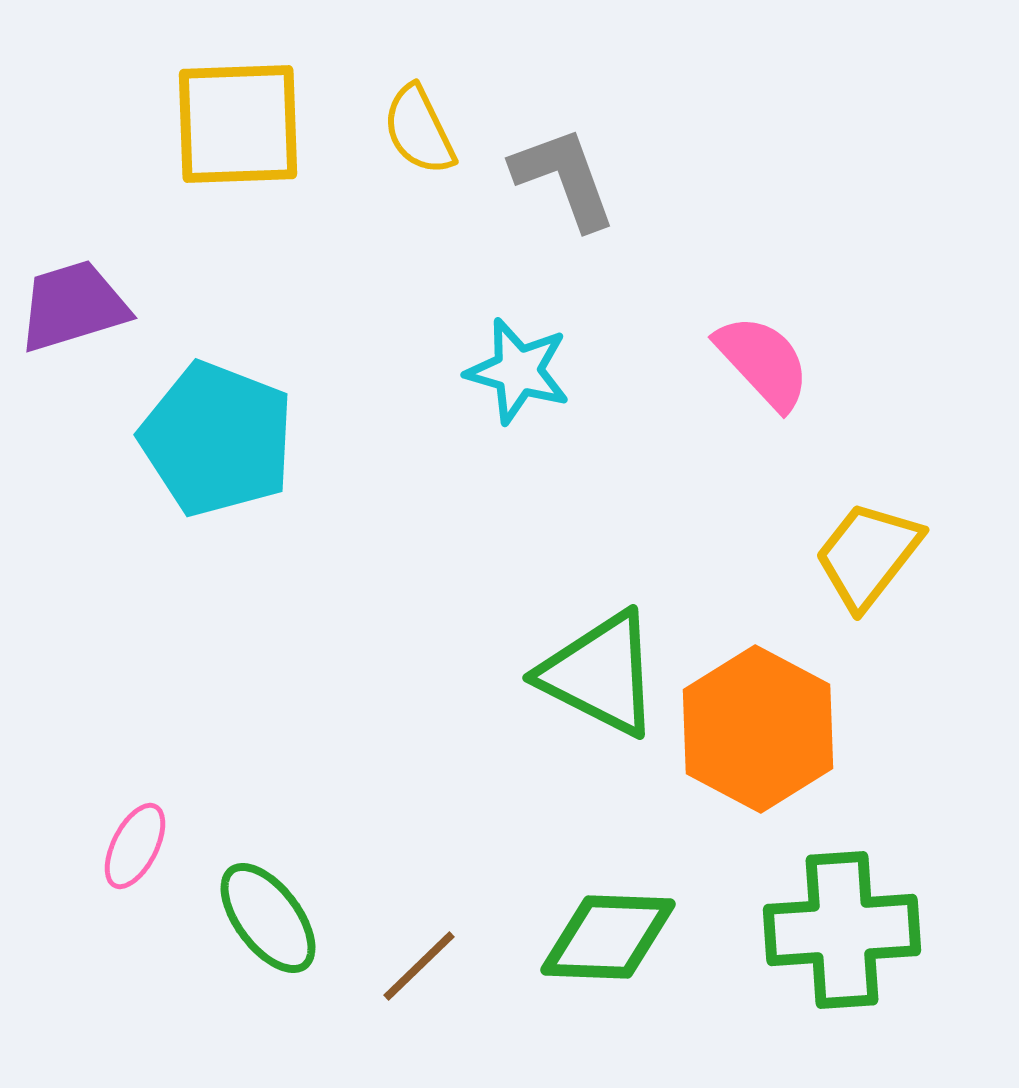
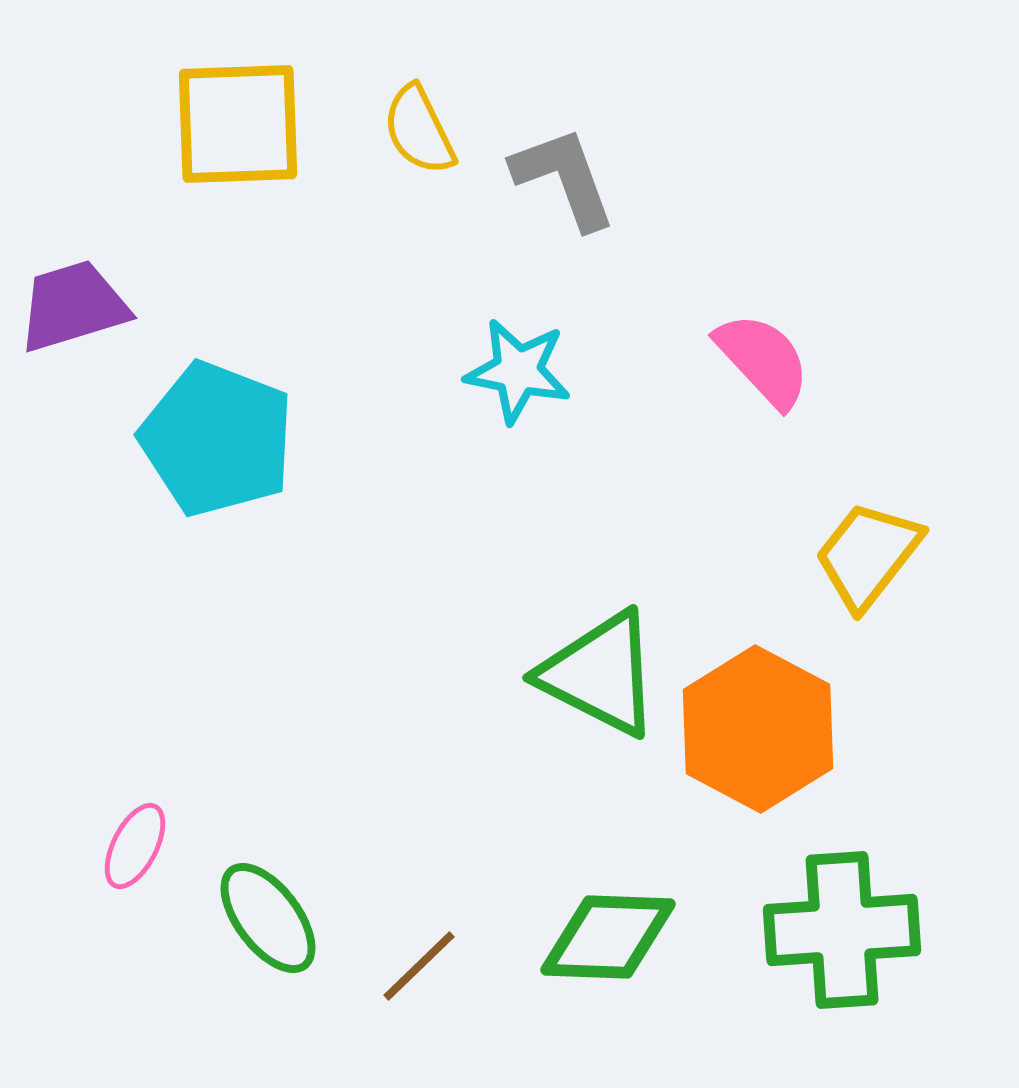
pink semicircle: moved 2 px up
cyan star: rotated 5 degrees counterclockwise
